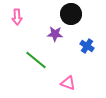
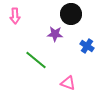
pink arrow: moved 2 px left, 1 px up
